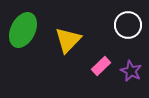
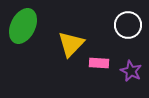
green ellipse: moved 4 px up
yellow triangle: moved 3 px right, 4 px down
pink rectangle: moved 2 px left, 3 px up; rotated 48 degrees clockwise
